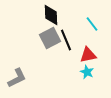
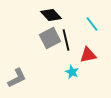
black diamond: rotated 40 degrees counterclockwise
black line: rotated 10 degrees clockwise
cyan star: moved 15 px left
